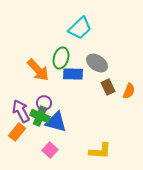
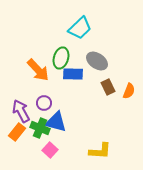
gray ellipse: moved 2 px up
green cross: moved 12 px down
